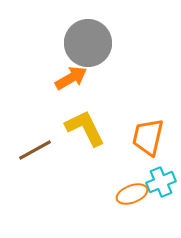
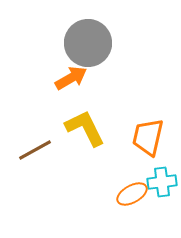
cyan cross: moved 1 px right; rotated 16 degrees clockwise
orange ellipse: rotated 8 degrees counterclockwise
